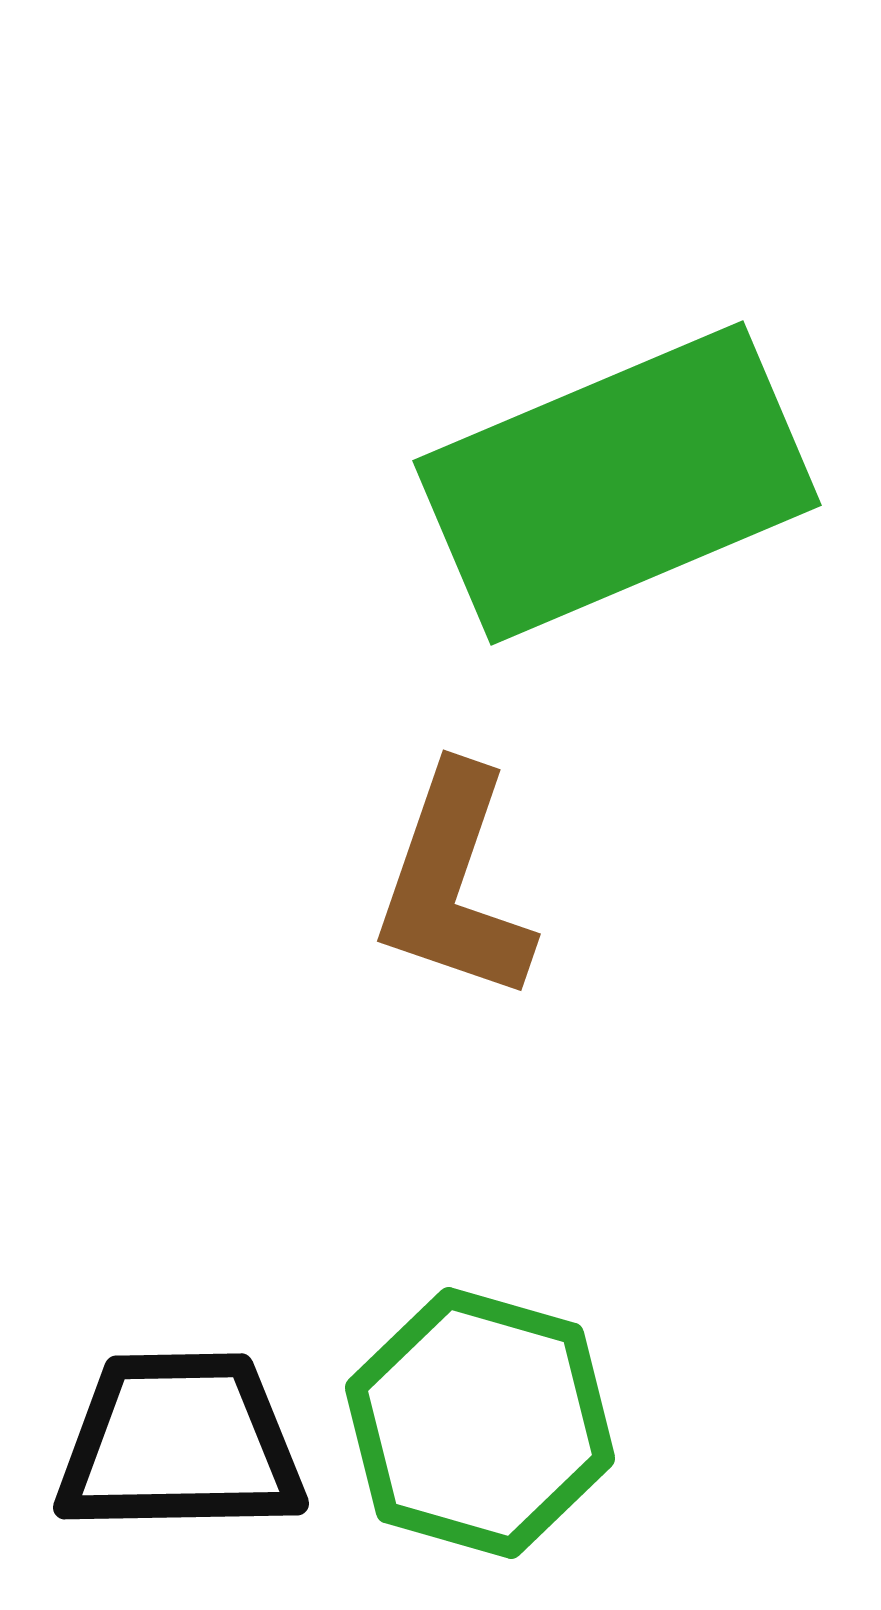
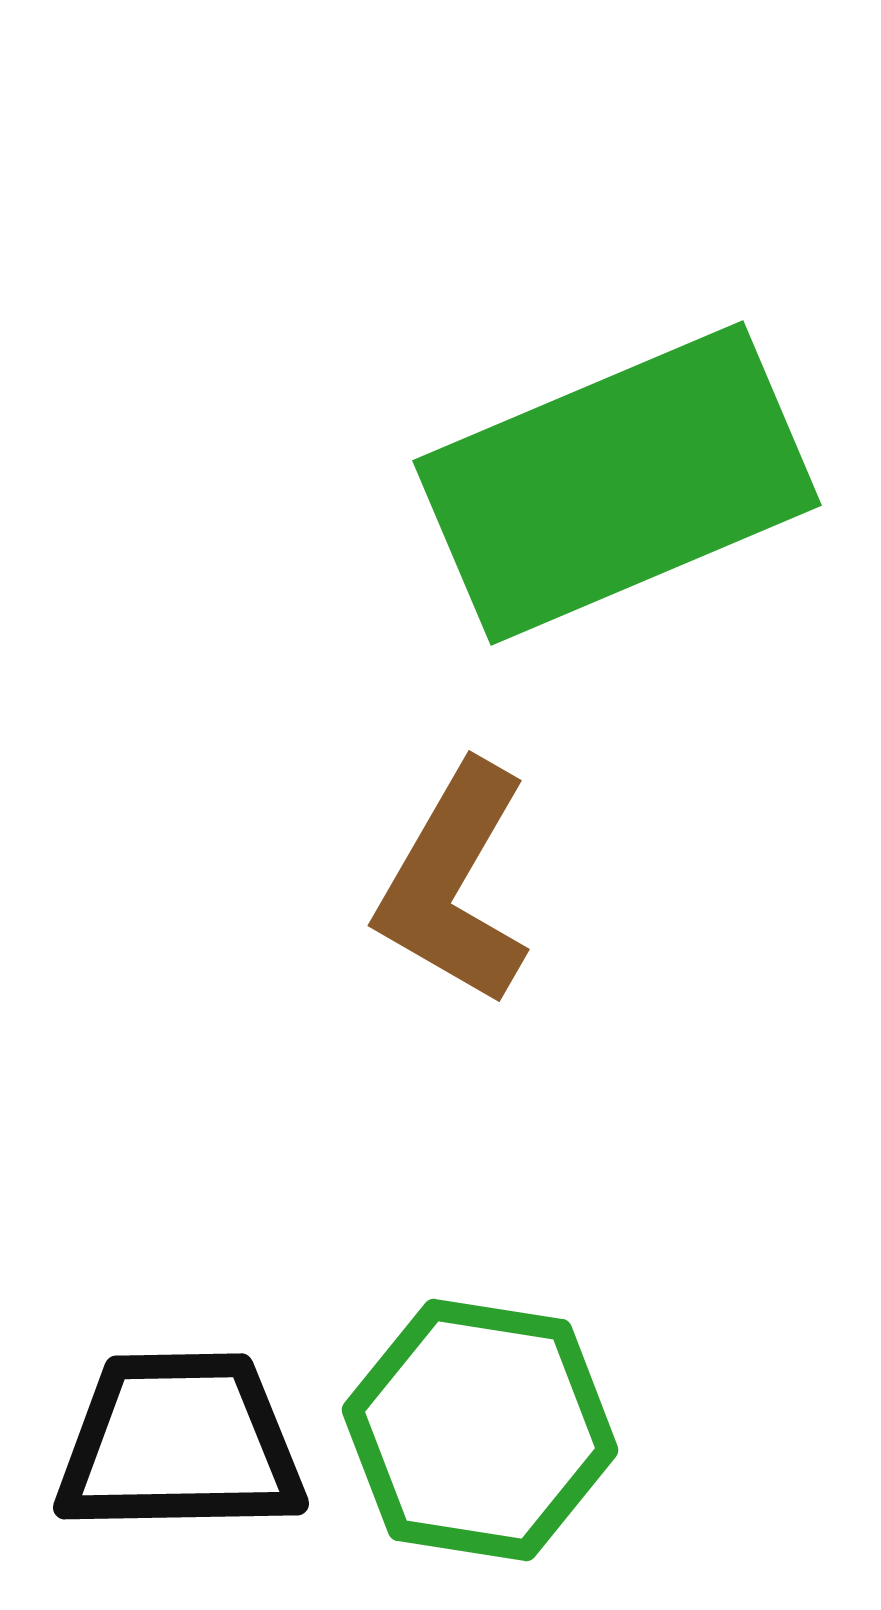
brown L-shape: rotated 11 degrees clockwise
green hexagon: moved 7 px down; rotated 7 degrees counterclockwise
